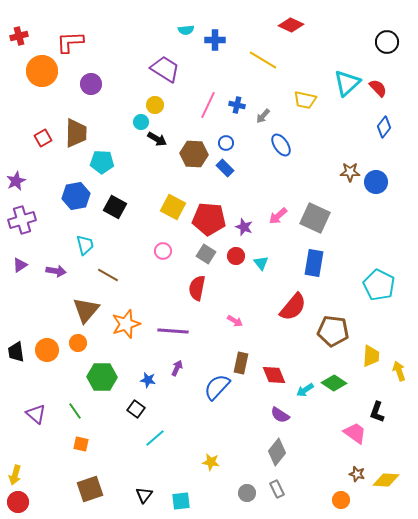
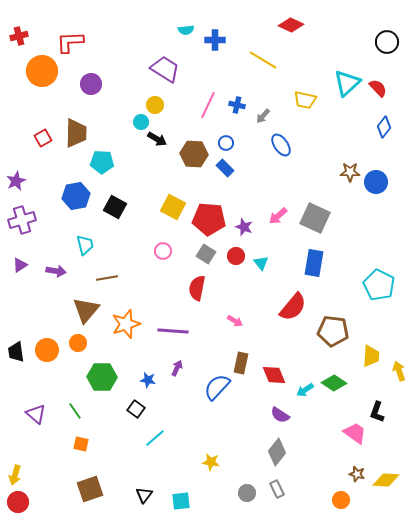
brown line at (108, 275): moved 1 px left, 3 px down; rotated 40 degrees counterclockwise
